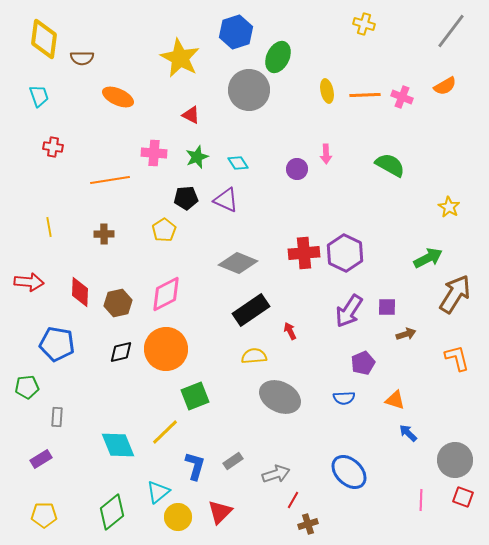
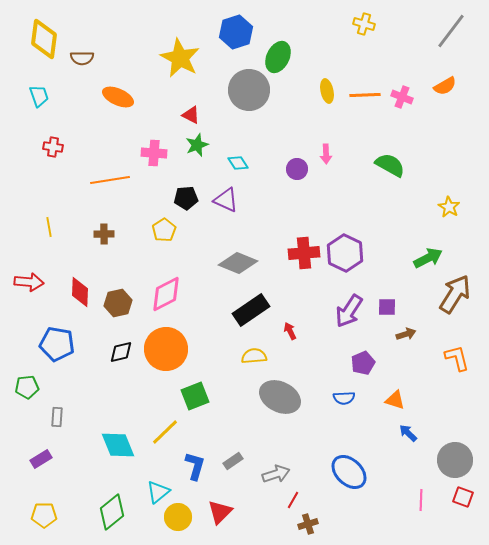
green star at (197, 157): moved 12 px up
